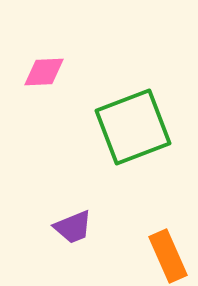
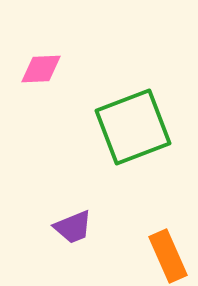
pink diamond: moved 3 px left, 3 px up
